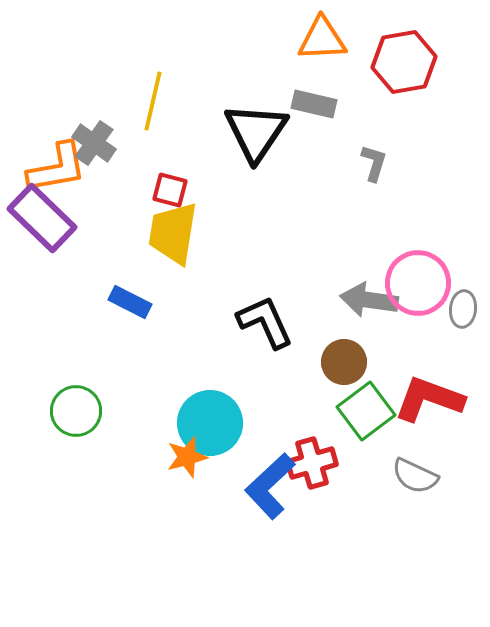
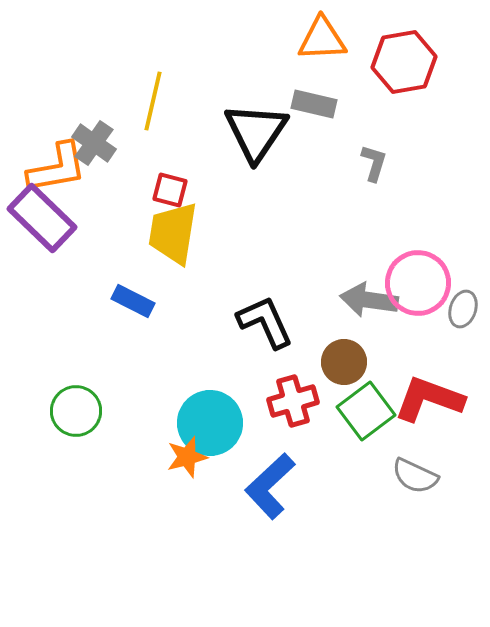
blue rectangle: moved 3 px right, 1 px up
gray ellipse: rotated 12 degrees clockwise
red cross: moved 19 px left, 62 px up
